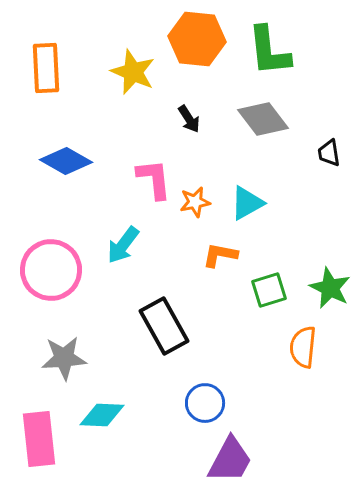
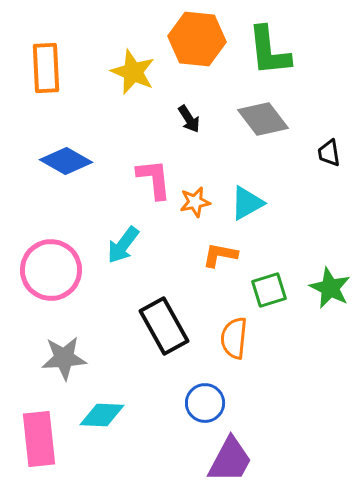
orange semicircle: moved 69 px left, 9 px up
